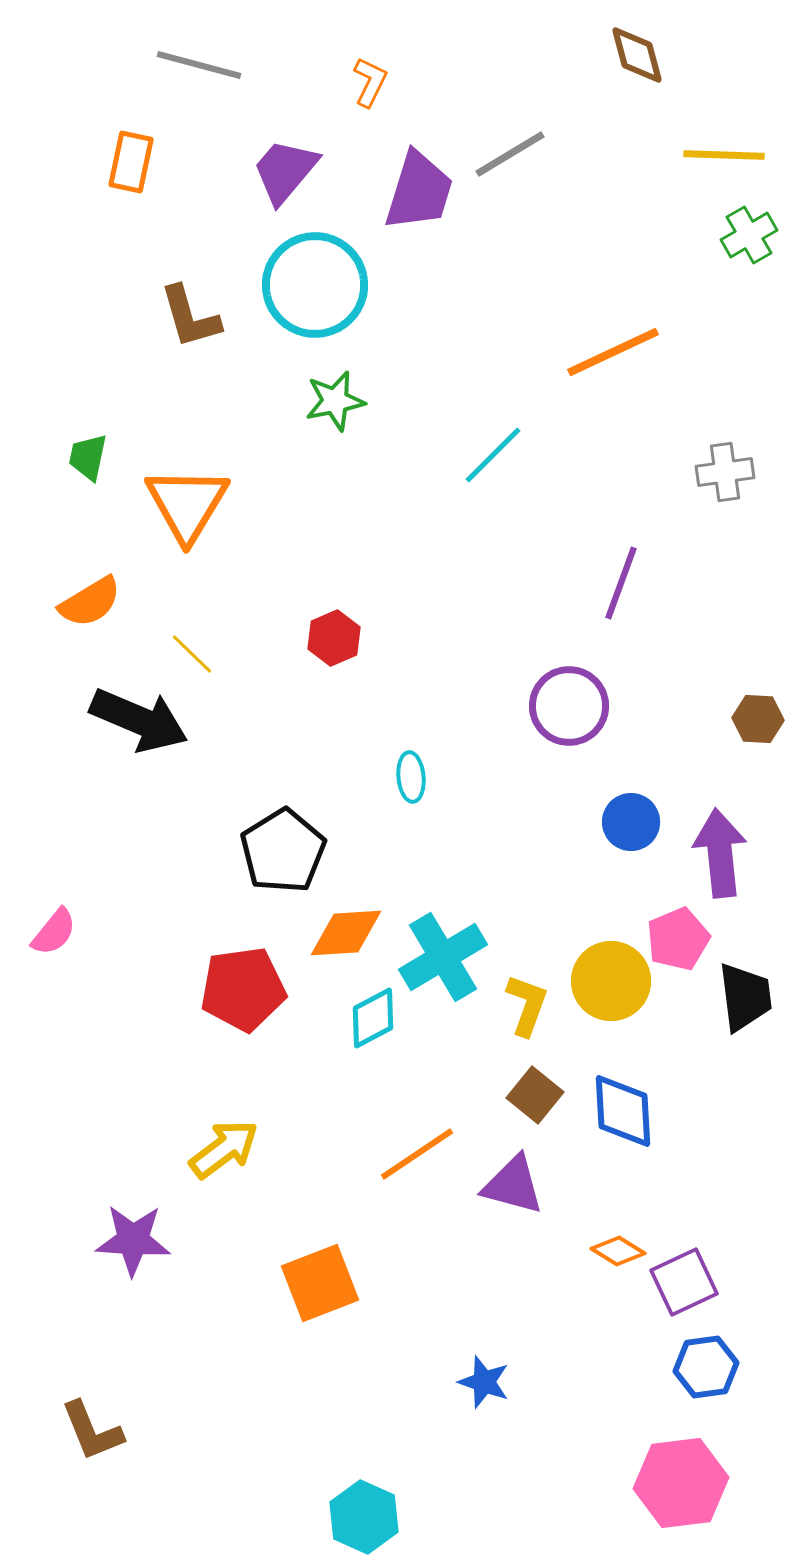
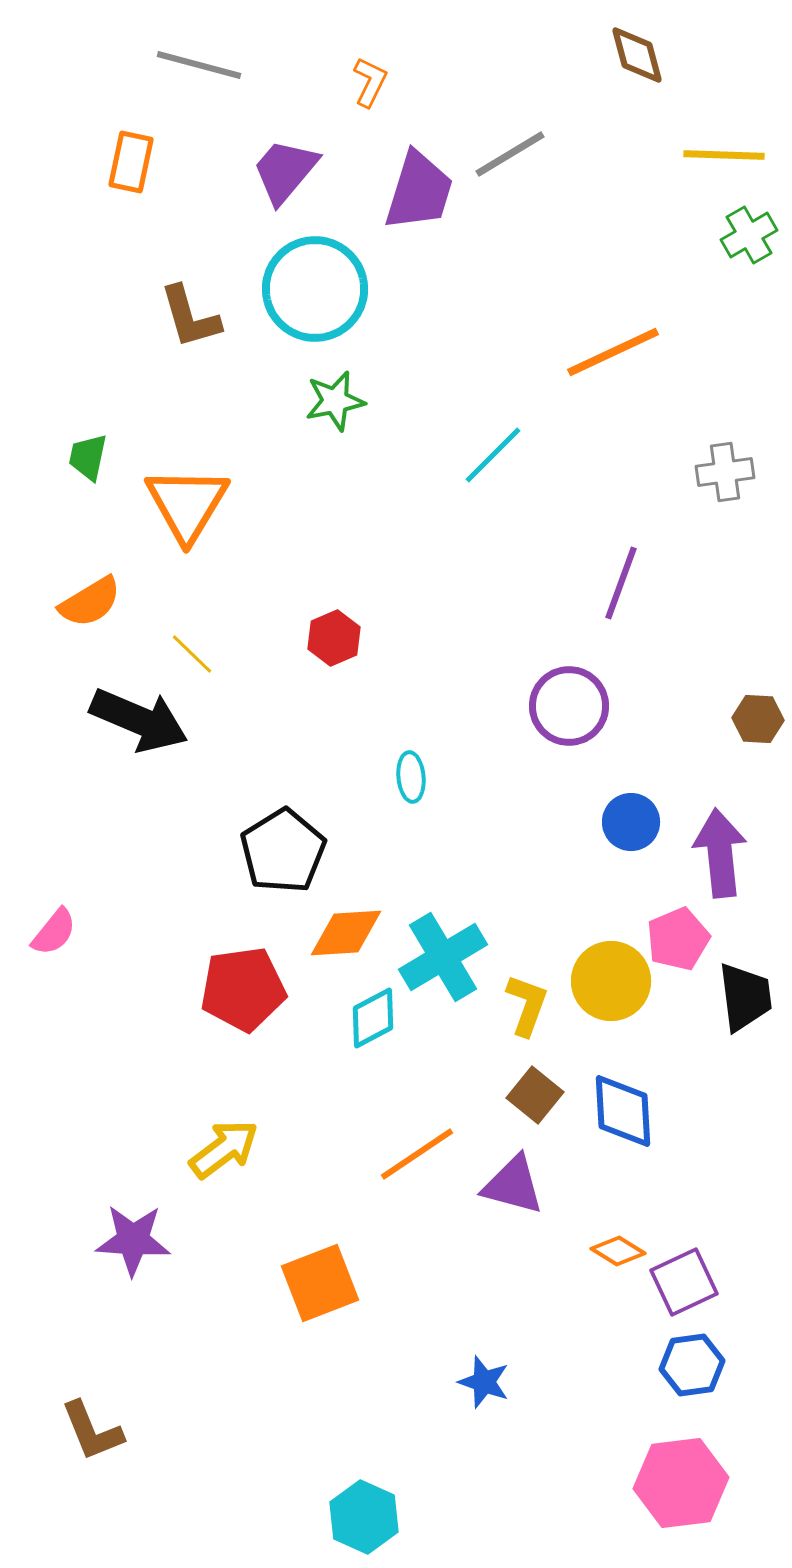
cyan circle at (315, 285): moved 4 px down
blue hexagon at (706, 1367): moved 14 px left, 2 px up
